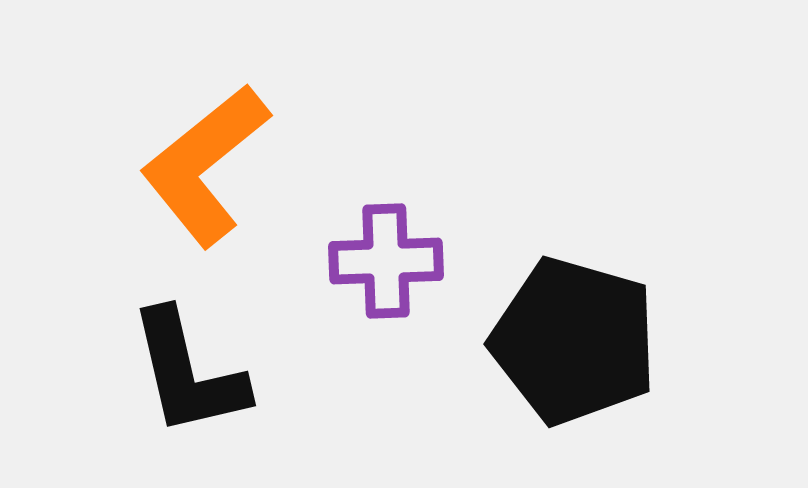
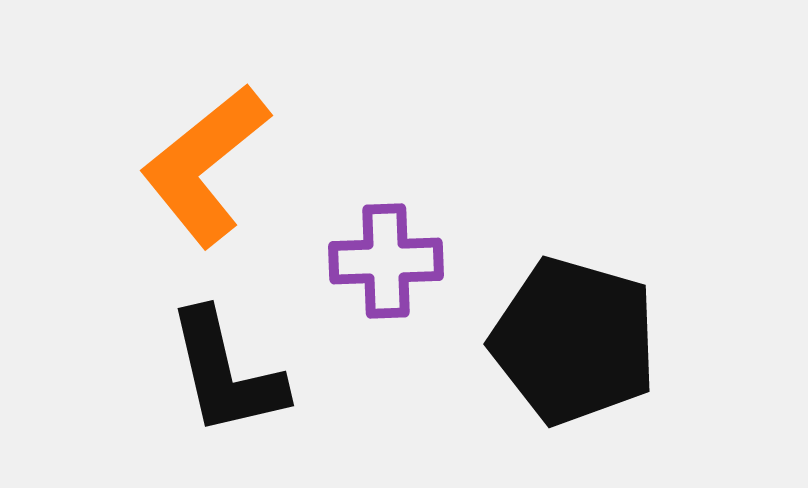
black L-shape: moved 38 px right
